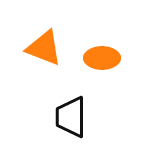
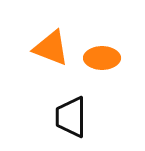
orange triangle: moved 7 px right
